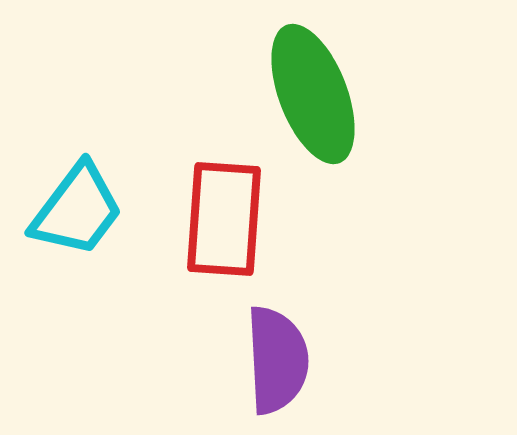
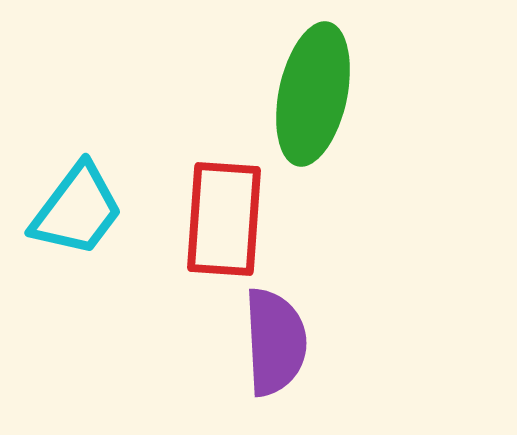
green ellipse: rotated 33 degrees clockwise
purple semicircle: moved 2 px left, 18 px up
